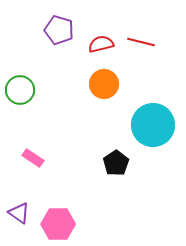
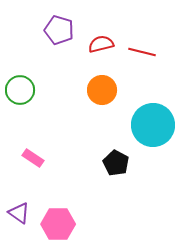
red line: moved 1 px right, 10 px down
orange circle: moved 2 px left, 6 px down
black pentagon: rotated 10 degrees counterclockwise
